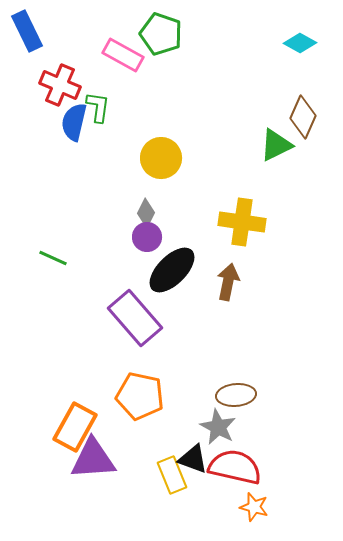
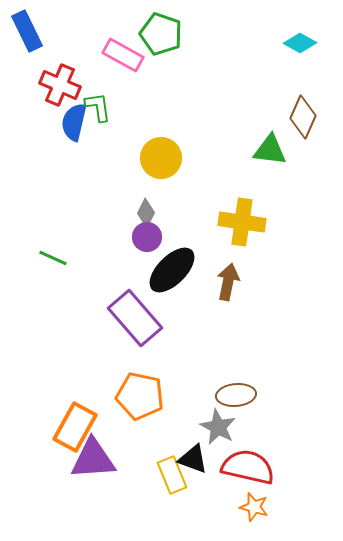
green L-shape: rotated 16 degrees counterclockwise
green triangle: moved 6 px left, 5 px down; rotated 33 degrees clockwise
red semicircle: moved 13 px right
